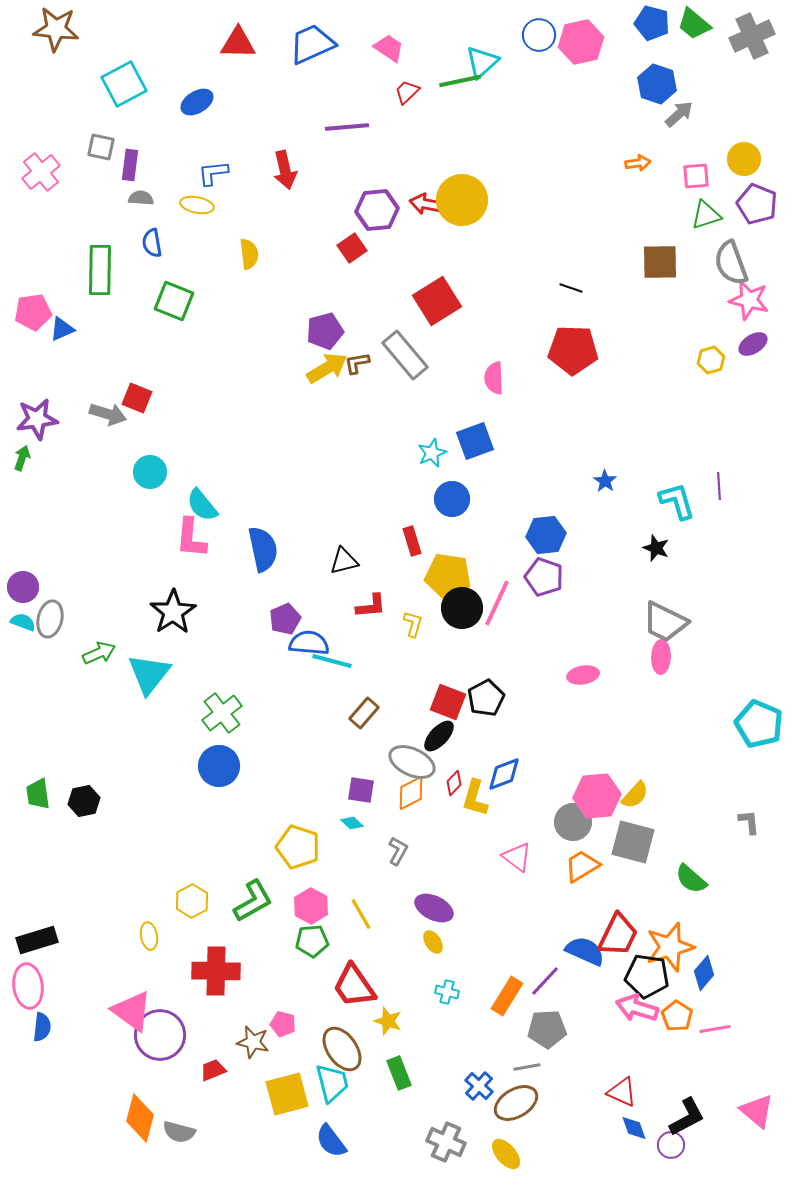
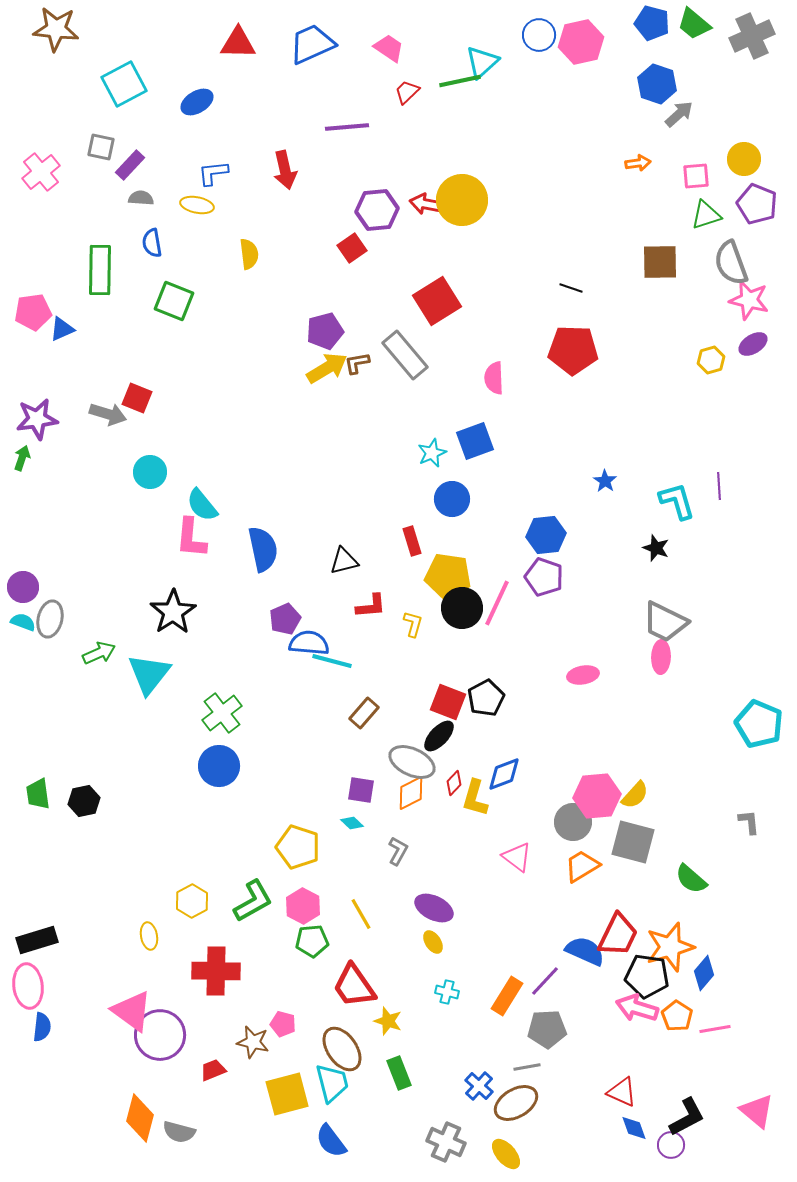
purple rectangle at (130, 165): rotated 36 degrees clockwise
pink hexagon at (311, 906): moved 8 px left
